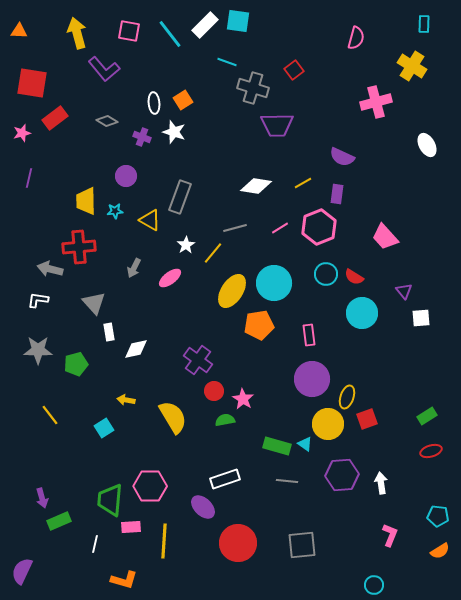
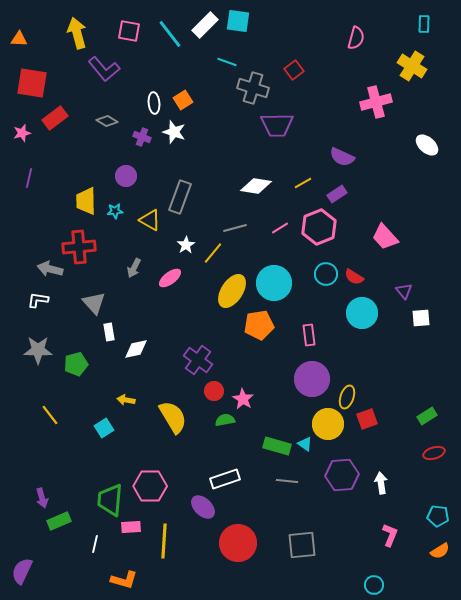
orange triangle at (19, 31): moved 8 px down
white ellipse at (427, 145): rotated 20 degrees counterclockwise
purple rectangle at (337, 194): rotated 48 degrees clockwise
red ellipse at (431, 451): moved 3 px right, 2 px down
